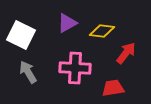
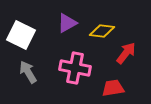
pink cross: rotated 8 degrees clockwise
